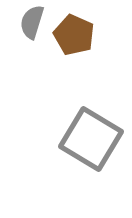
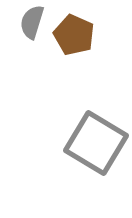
gray square: moved 5 px right, 4 px down
